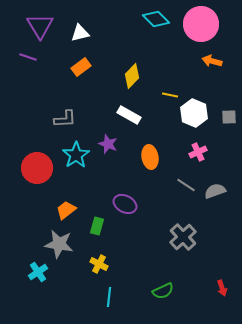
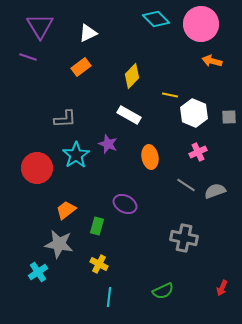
white triangle: moved 8 px right; rotated 12 degrees counterclockwise
gray cross: moved 1 px right, 1 px down; rotated 36 degrees counterclockwise
red arrow: rotated 42 degrees clockwise
